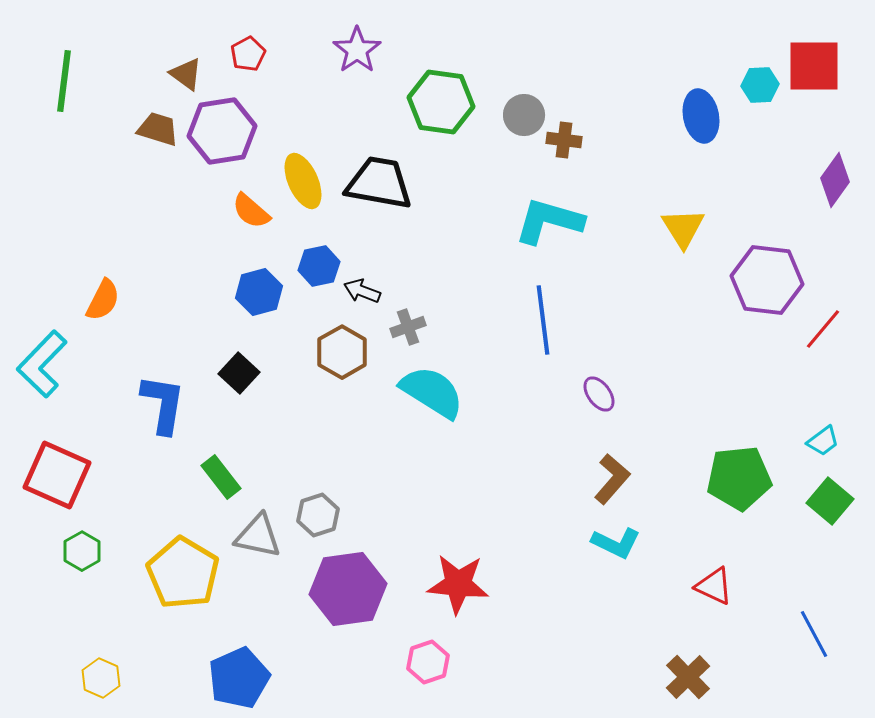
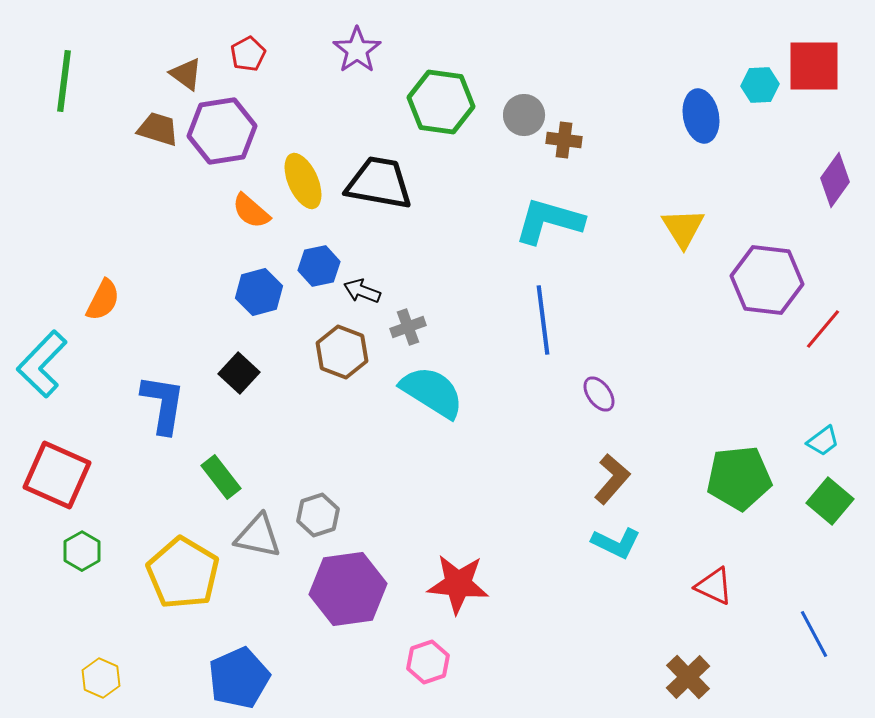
brown hexagon at (342, 352): rotated 9 degrees counterclockwise
